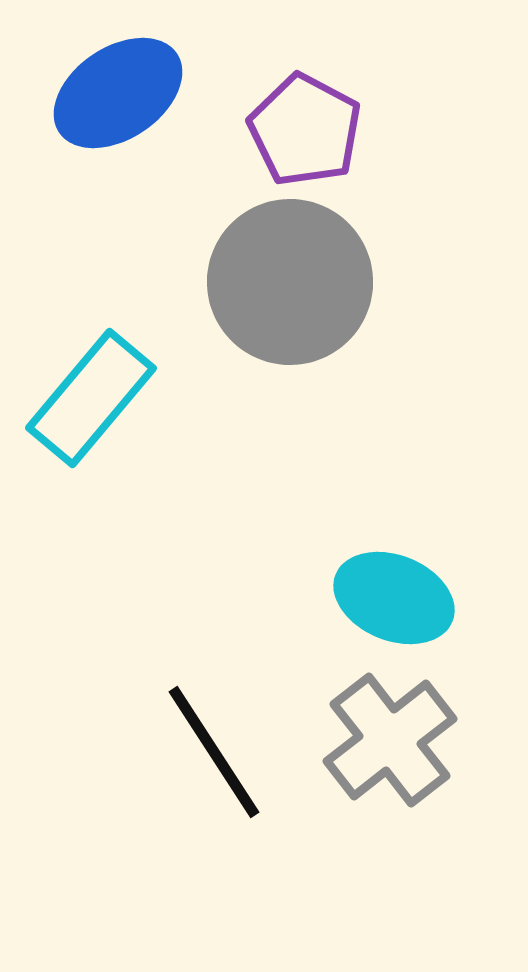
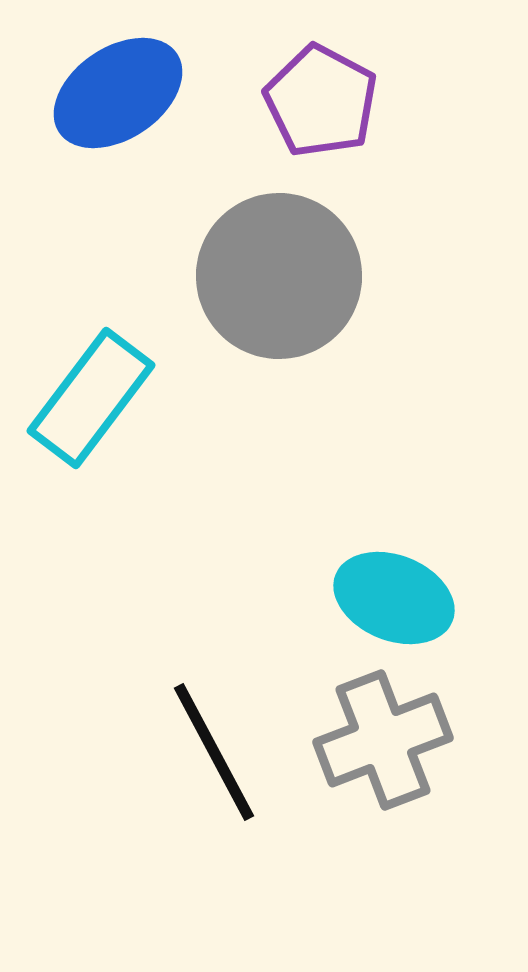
purple pentagon: moved 16 px right, 29 px up
gray circle: moved 11 px left, 6 px up
cyan rectangle: rotated 3 degrees counterclockwise
gray cross: moved 7 px left; rotated 17 degrees clockwise
black line: rotated 5 degrees clockwise
